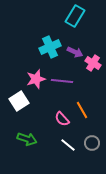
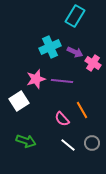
green arrow: moved 1 px left, 2 px down
